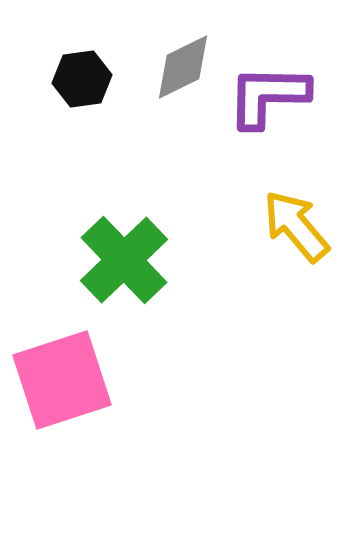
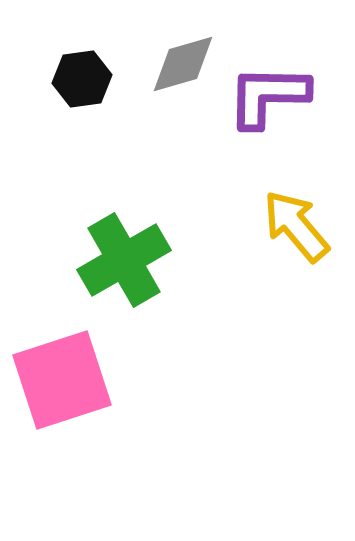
gray diamond: moved 3 px up; rotated 10 degrees clockwise
green cross: rotated 14 degrees clockwise
